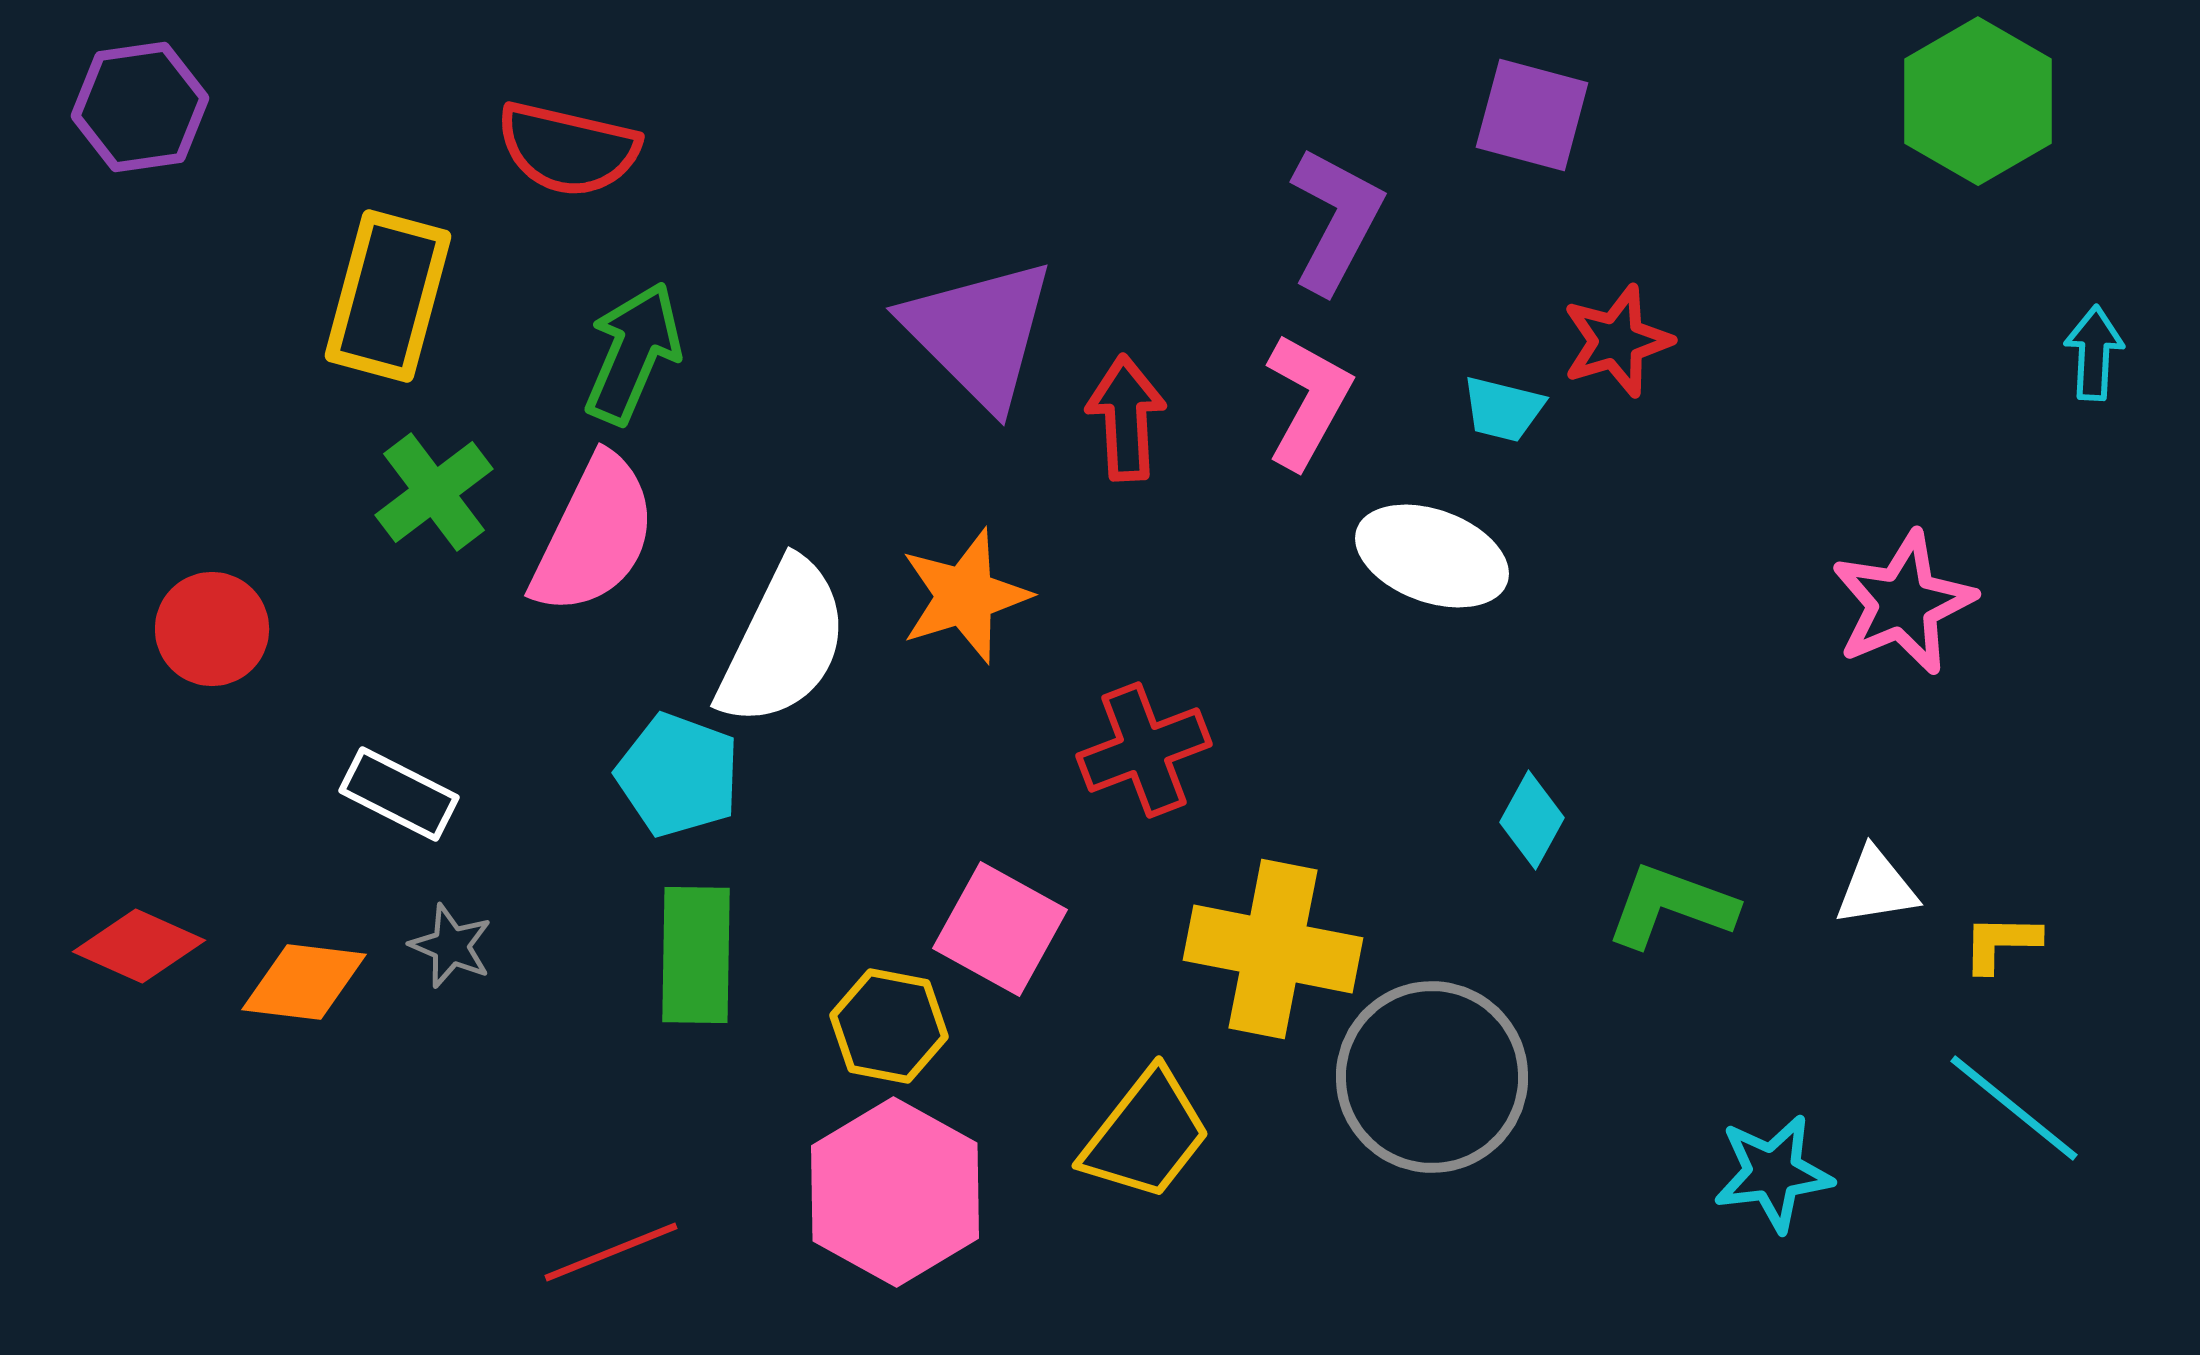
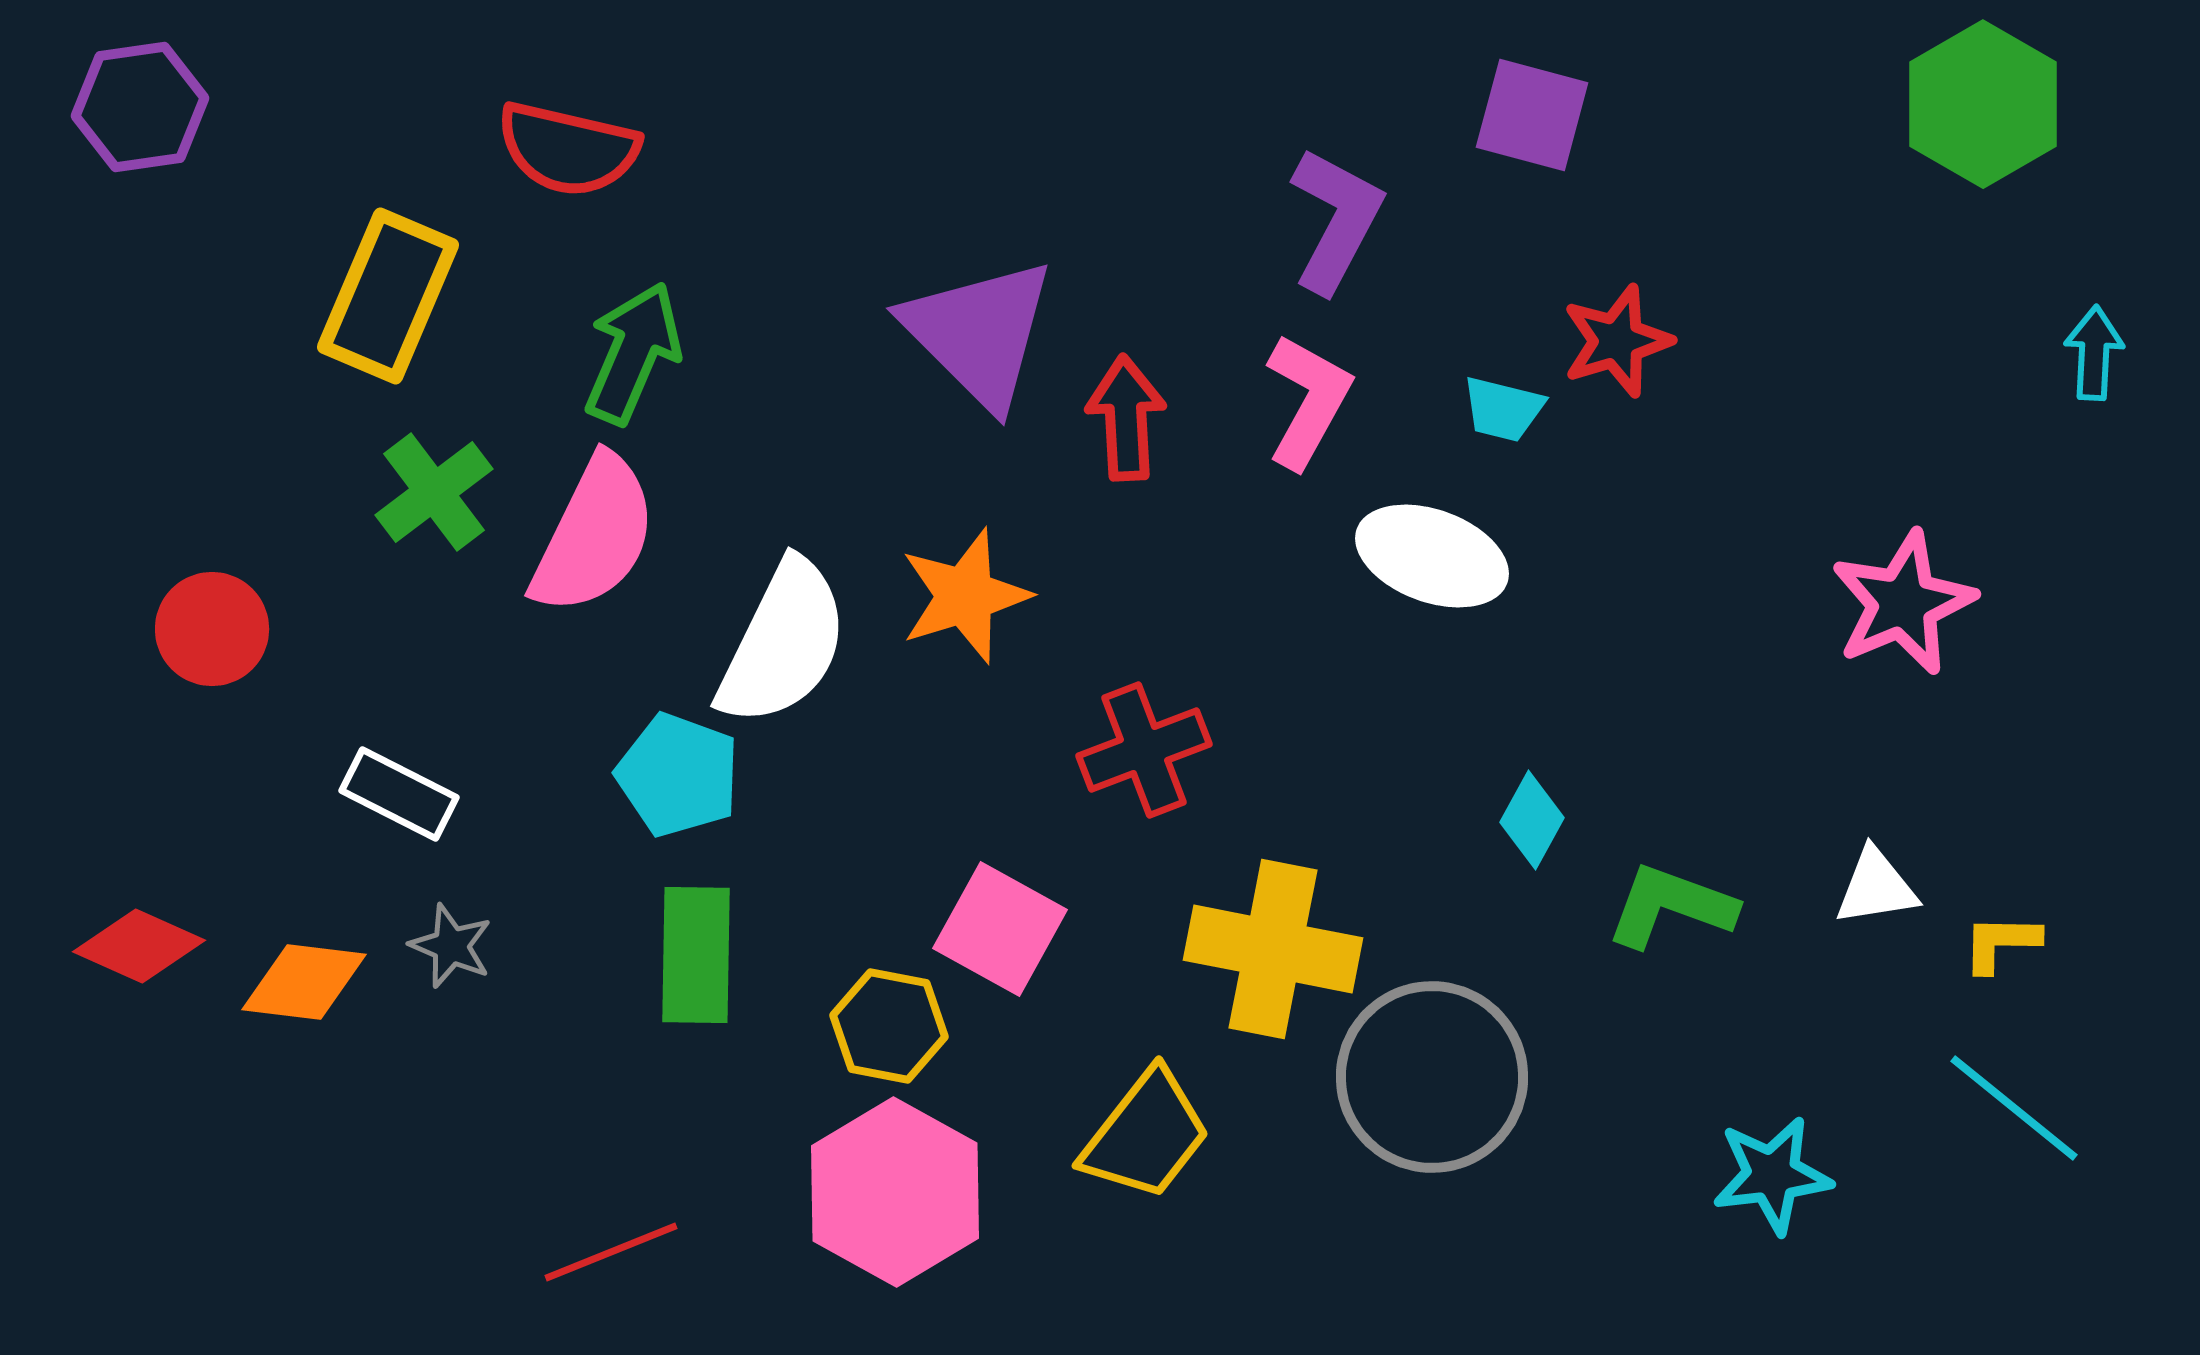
green hexagon: moved 5 px right, 3 px down
yellow rectangle: rotated 8 degrees clockwise
cyan star: moved 1 px left, 2 px down
